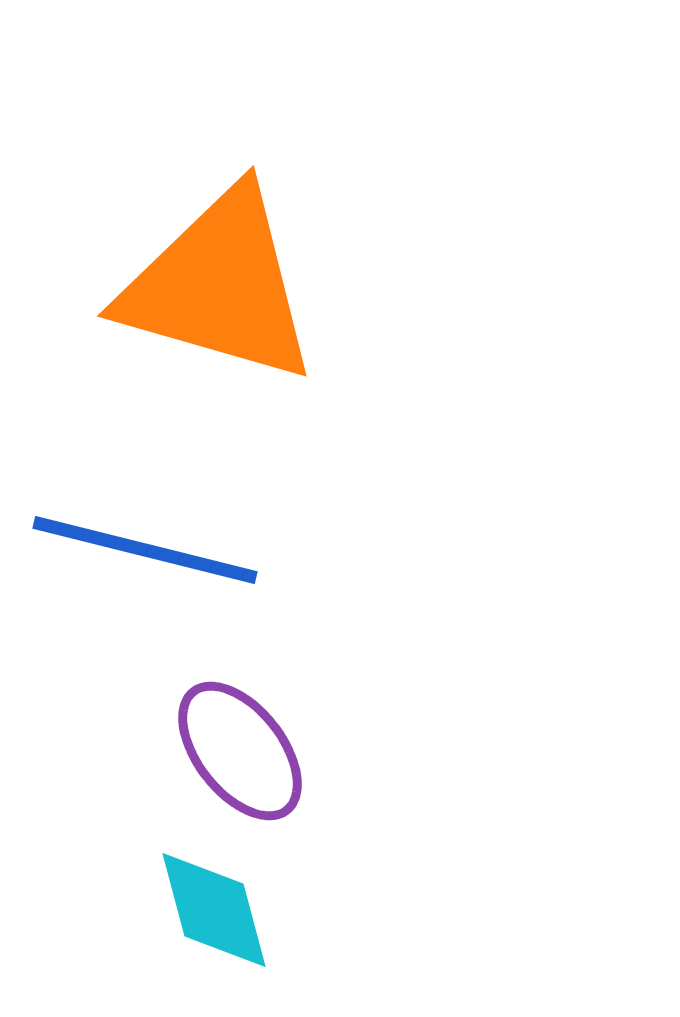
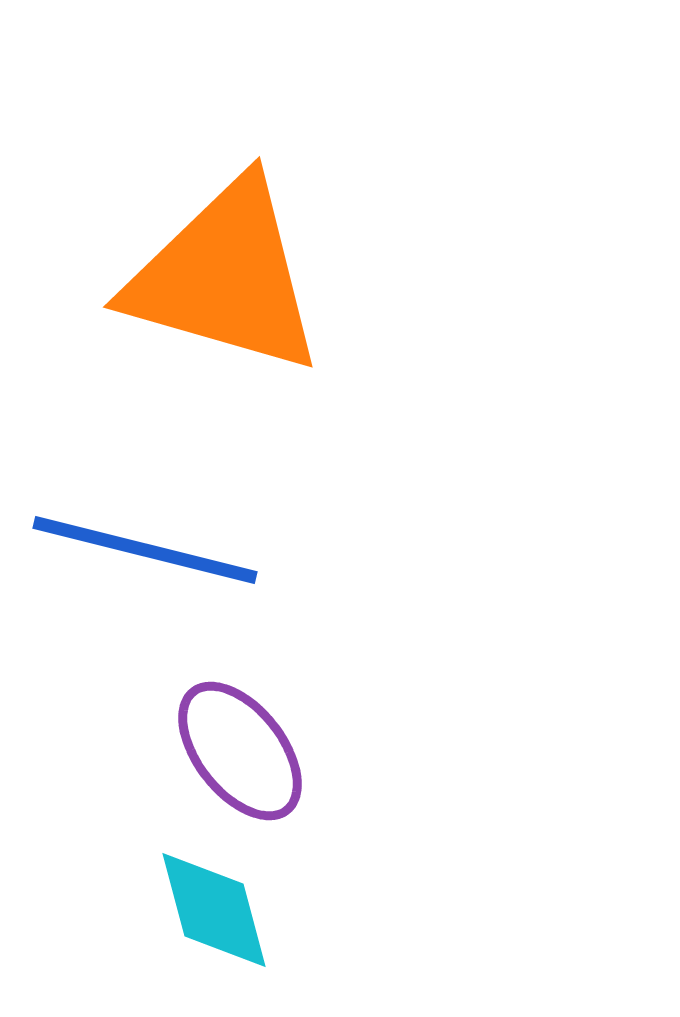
orange triangle: moved 6 px right, 9 px up
